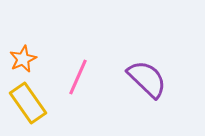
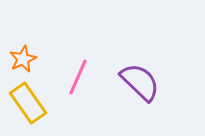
purple semicircle: moved 7 px left, 3 px down
